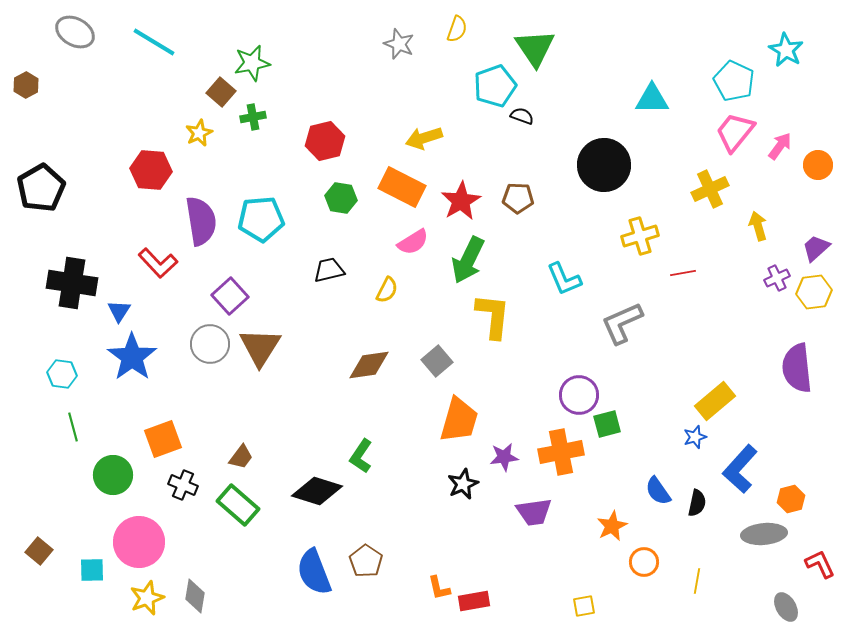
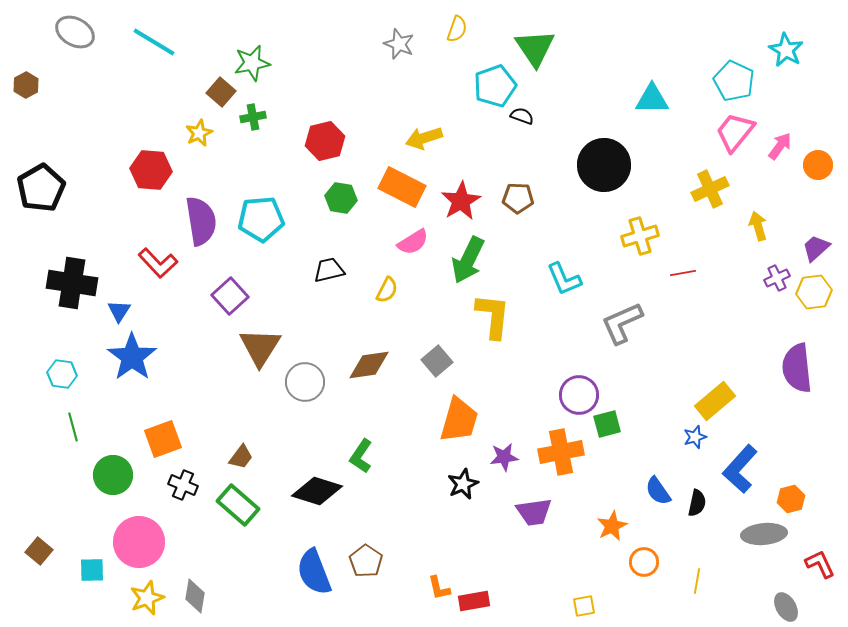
gray circle at (210, 344): moved 95 px right, 38 px down
